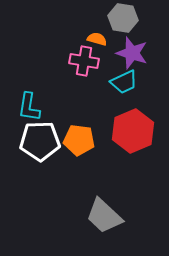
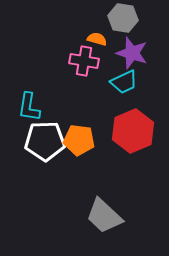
white pentagon: moved 5 px right
